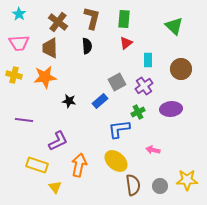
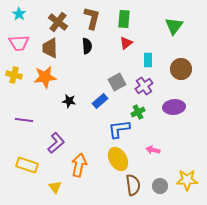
green triangle: rotated 24 degrees clockwise
purple ellipse: moved 3 px right, 2 px up
purple L-shape: moved 2 px left, 2 px down; rotated 15 degrees counterclockwise
yellow ellipse: moved 2 px right, 2 px up; rotated 20 degrees clockwise
yellow rectangle: moved 10 px left
